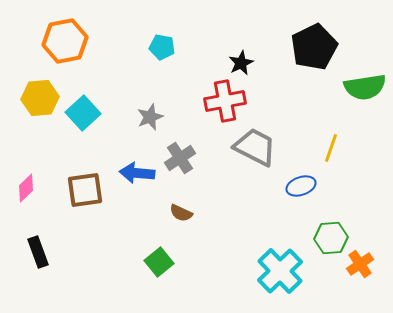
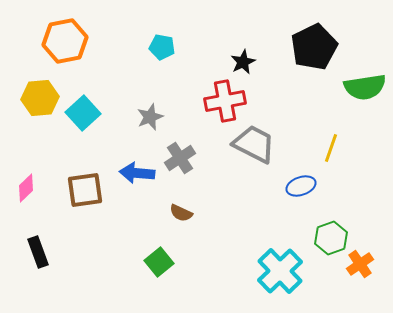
black star: moved 2 px right, 1 px up
gray trapezoid: moved 1 px left, 3 px up
green hexagon: rotated 16 degrees counterclockwise
